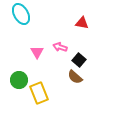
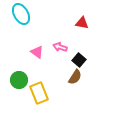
pink triangle: rotated 24 degrees counterclockwise
brown semicircle: rotated 98 degrees counterclockwise
